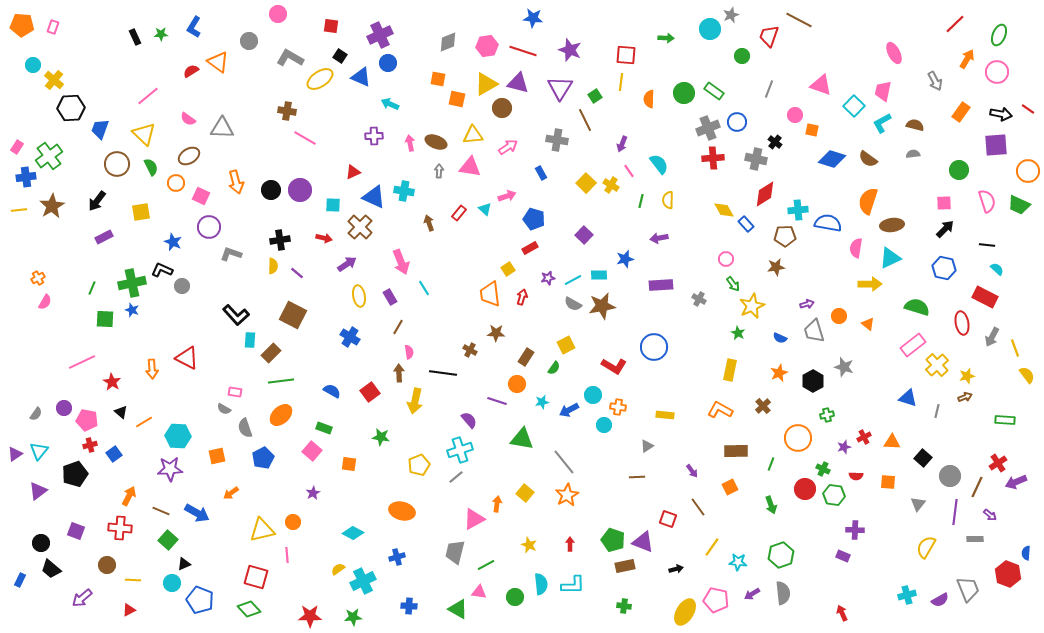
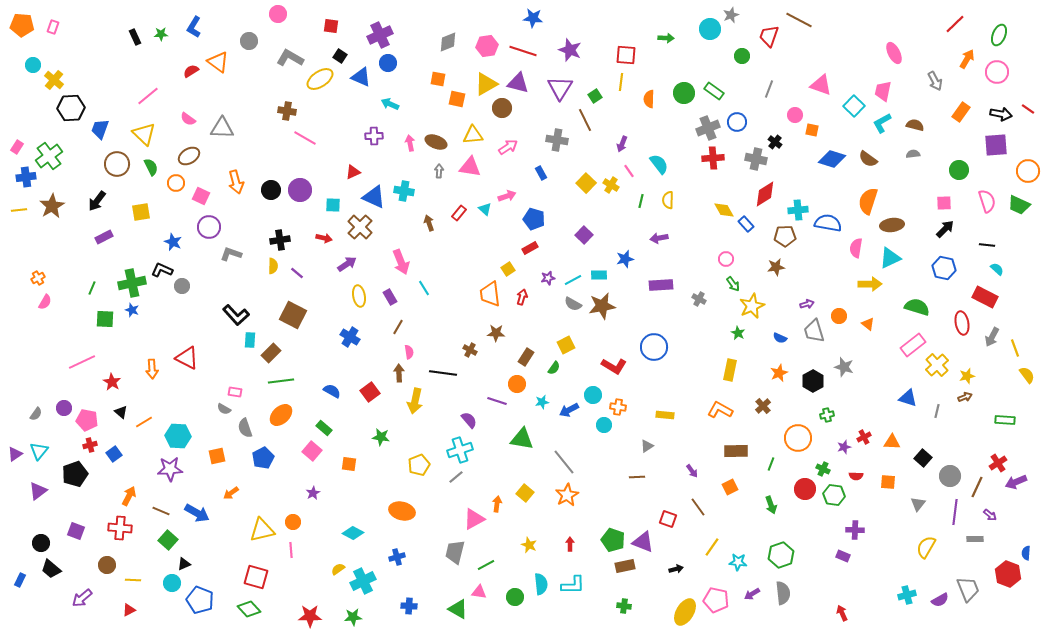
green rectangle at (324, 428): rotated 21 degrees clockwise
pink line at (287, 555): moved 4 px right, 5 px up
